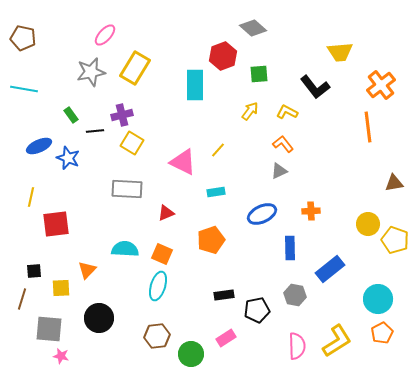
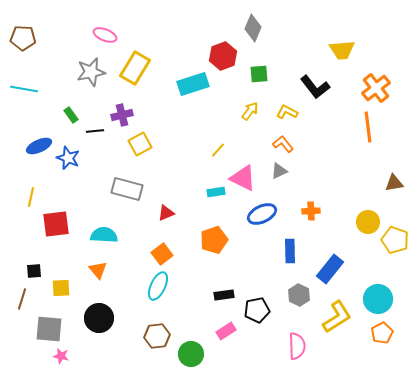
gray diamond at (253, 28): rotated 72 degrees clockwise
pink ellipse at (105, 35): rotated 70 degrees clockwise
brown pentagon at (23, 38): rotated 10 degrees counterclockwise
yellow trapezoid at (340, 52): moved 2 px right, 2 px up
cyan rectangle at (195, 85): moved 2 px left, 1 px up; rotated 72 degrees clockwise
orange cross at (381, 85): moved 5 px left, 3 px down
yellow square at (132, 143): moved 8 px right, 1 px down; rotated 30 degrees clockwise
pink triangle at (183, 162): moved 60 px right, 16 px down
gray rectangle at (127, 189): rotated 12 degrees clockwise
yellow circle at (368, 224): moved 2 px up
orange pentagon at (211, 240): moved 3 px right
blue rectangle at (290, 248): moved 3 px down
cyan semicircle at (125, 249): moved 21 px left, 14 px up
orange square at (162, 254): rotated 30 degrees clockwise
blue rectangle at (330, 269): rotated 12 degrees counterclockwise
orange triangle at (87, 270): moved 11 px right; rotated 24 degrees counterclockwise
cyan ellipse at (158, 286): rotated 8 degrees clockwise
gray hexagon at (295, 295): moved 4 px right; rotated 15 degrees clockwise
pink rectangle at (226, 338): moved 7 px up
yellow L-shape at (337, 341): moved 24 px up
